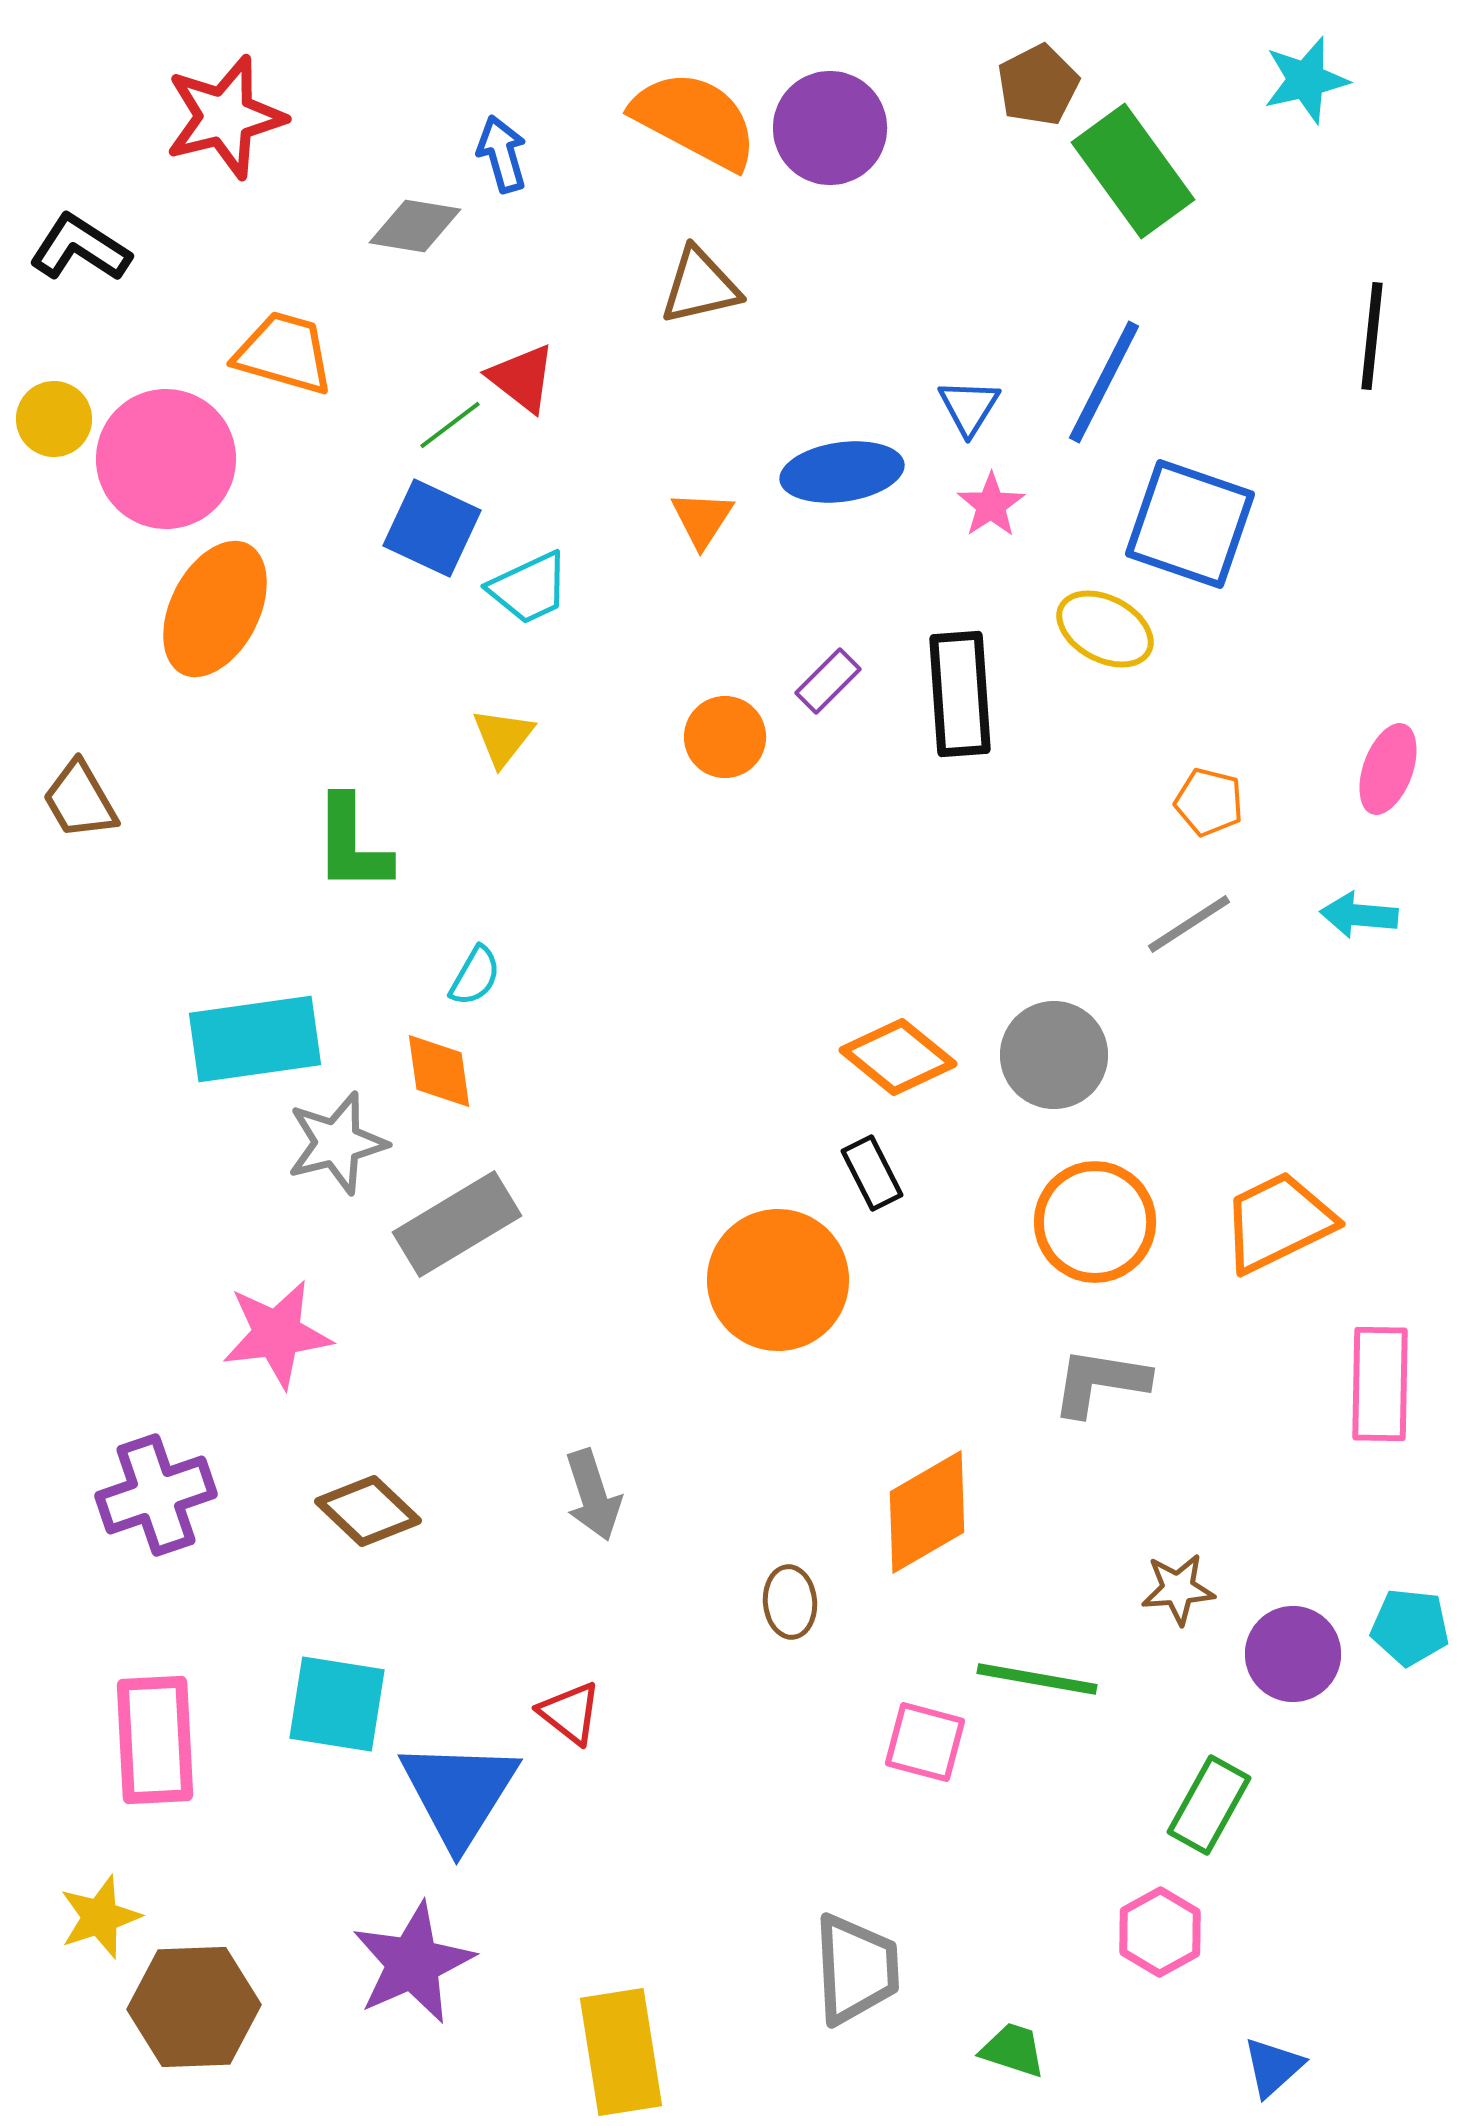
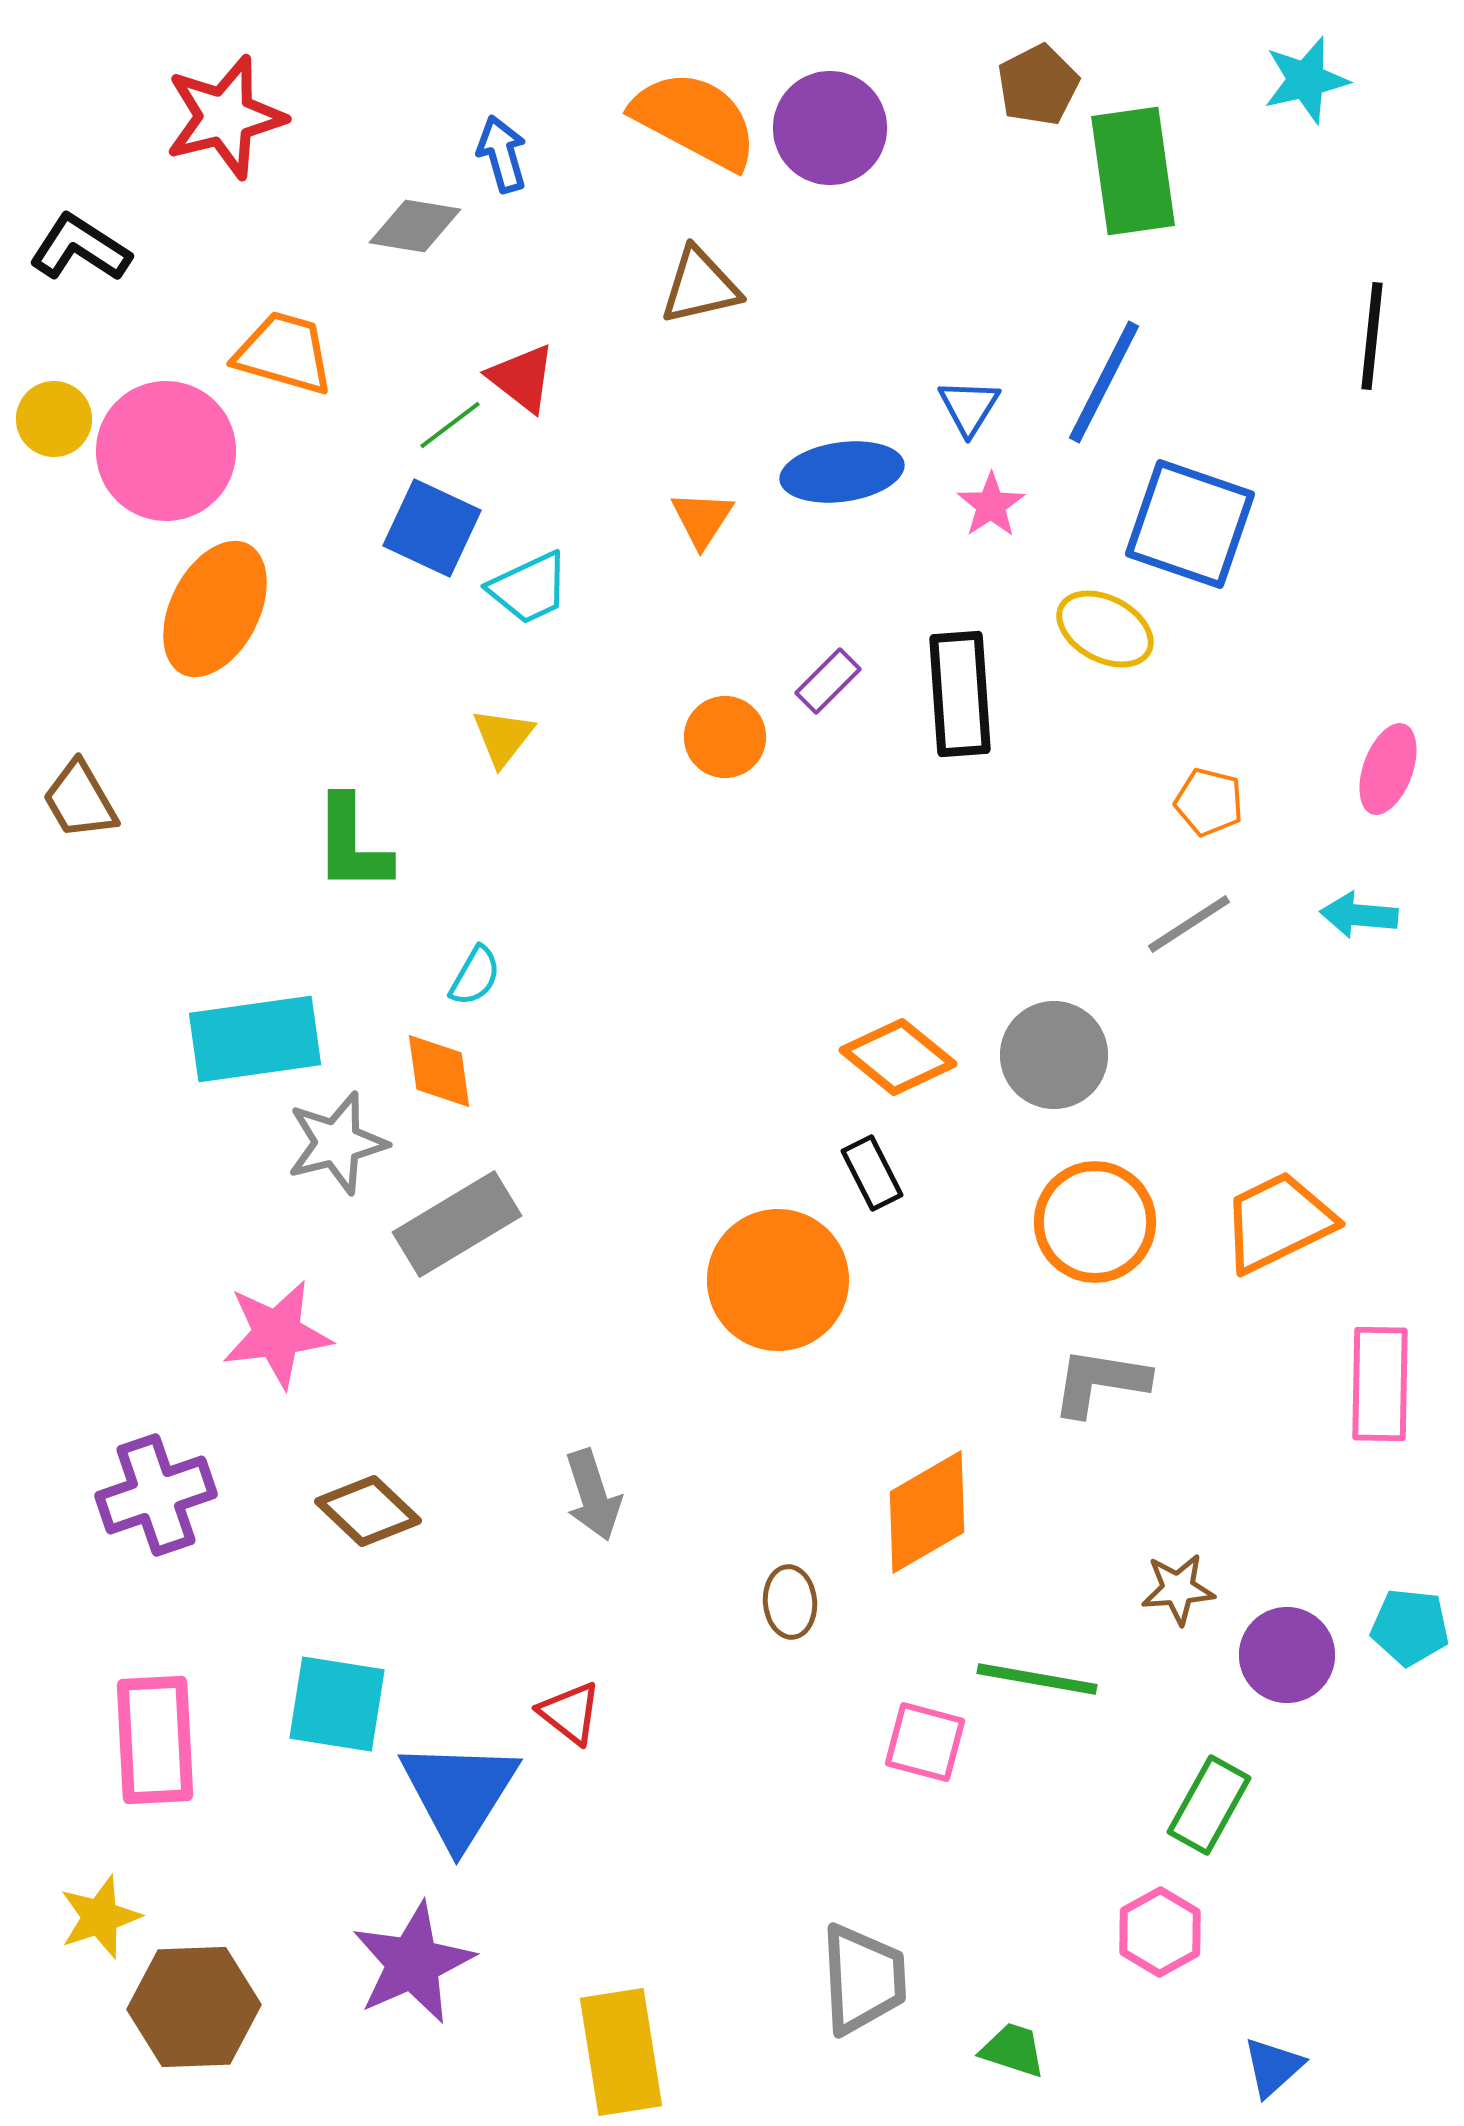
green rectangle at (1133, 171): rotated 28 degrees clockwise
pink circle at (166, 459): moved 8 px up
purple circle at (1293, 1654): moved 6 px left, 1 px down
gray trapezoid at (856, 1969): moved 7 px right, 10 px down
